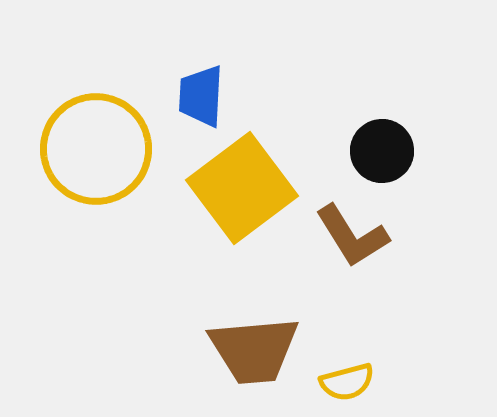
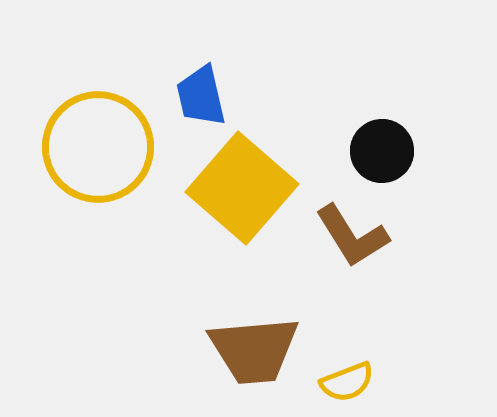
blue trapezoid: rotated 16 degrees counterclockwise
yellow circle: moved 2 px right, 2 px up
yellow square: rotated 12 degrees counterclockwise
yellow semicircle: rotated 6 degrees counterclockwise
